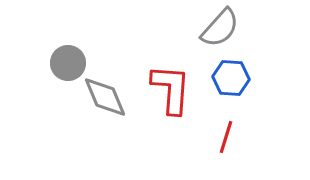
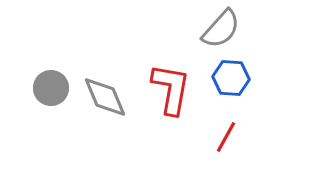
gray semicircle: moved 1 px right, 1 px down
gray circle: moved 17 px left, 25 px down
red L-shape: rotated 6 degrees clockwise
red line: rotated 12 degrees clockwise
